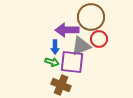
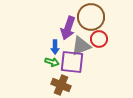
purple arrow: moved 1 px right, 2 px up; rotated 70 degrees counterclockwise
